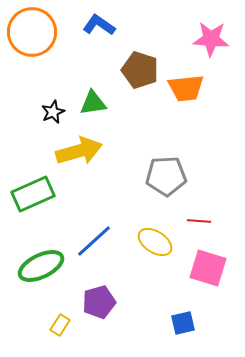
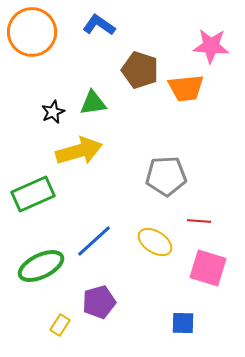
pink star: moved 7 px down
blue square: rotated 15 degrees clockwise
